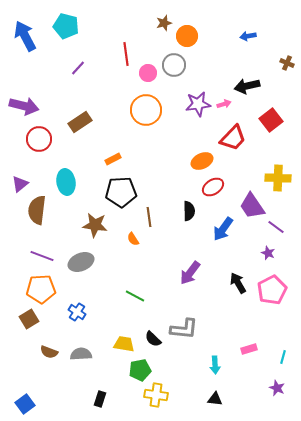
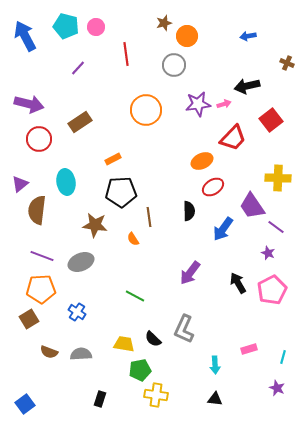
pink circle at (148, 73): moved 52 px left, 46 px up
purple arrow at (24, 106): moved 5 px right, 2 px up
gray L-shape at (184, 329): rotated 108 degrees clockwise
